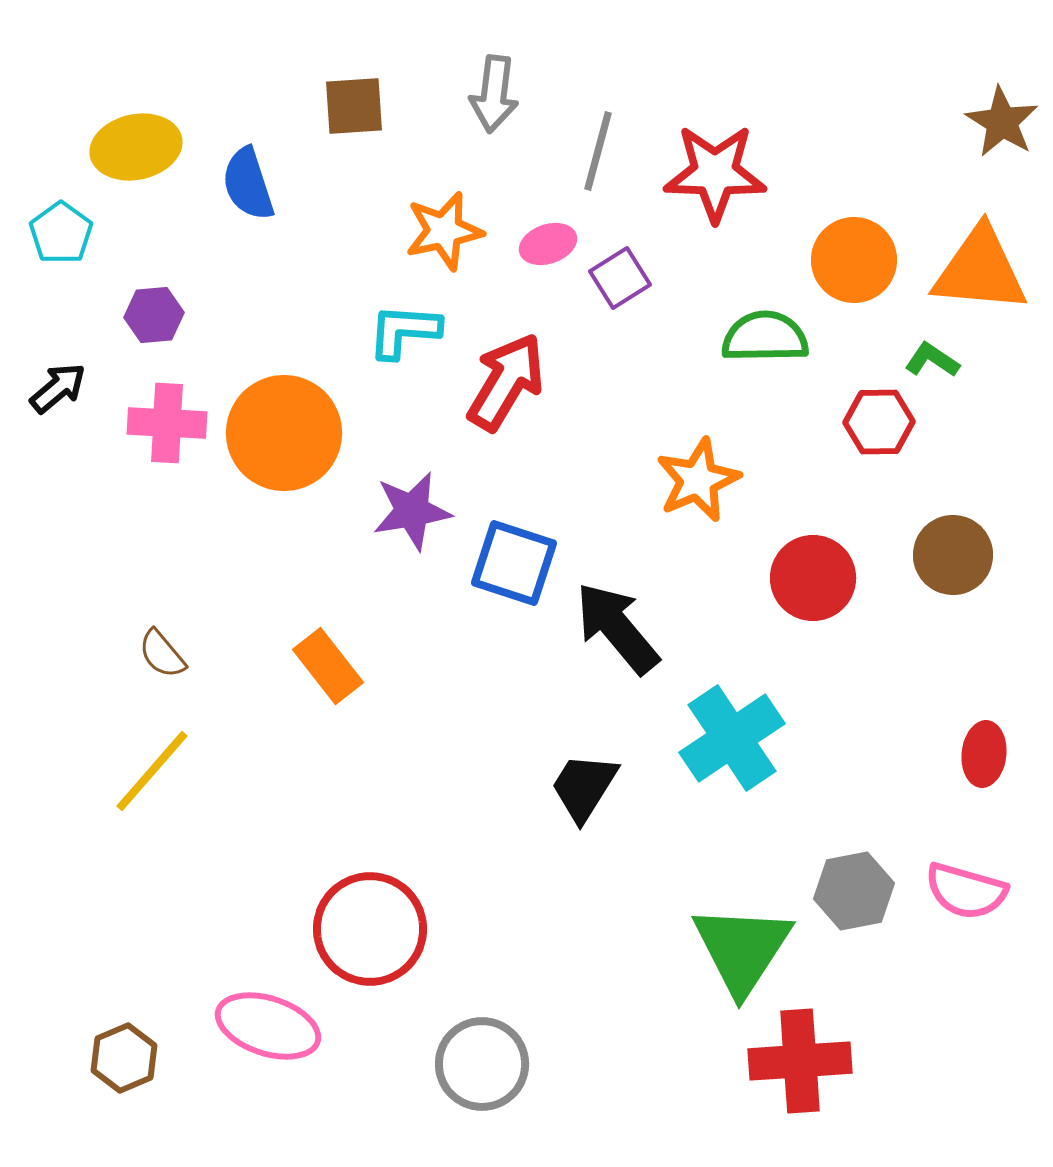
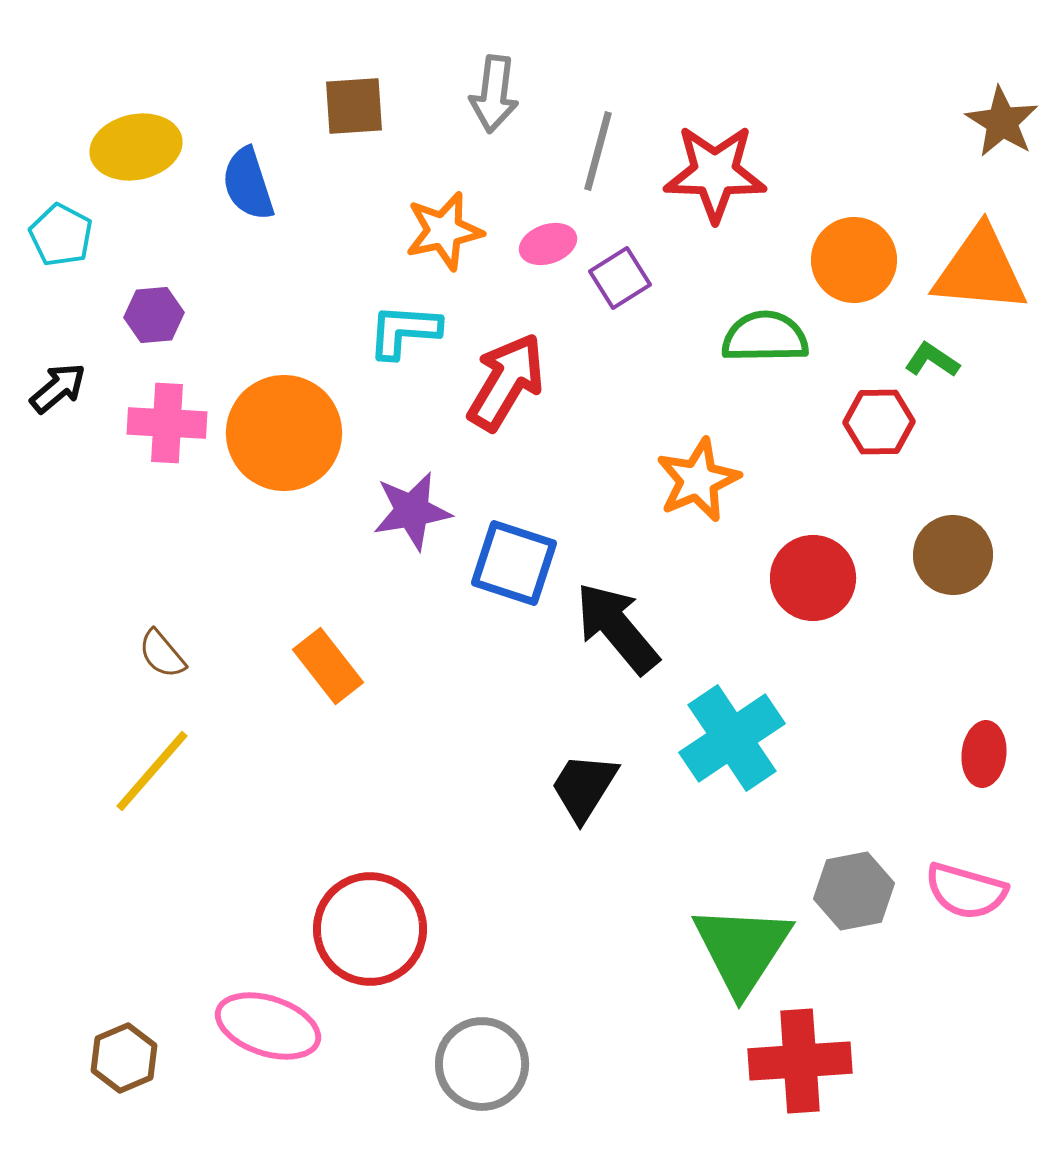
cyan pentagon at (61, 233): moved 2 px down; rotated 8 degrees counterclockwise
